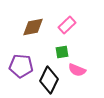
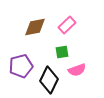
brown diamond: moved 2 px right
purple pentagon: rotated 20 degrees counterclockwise
pink semicircle: rotated 42 degrees counterclockwise
